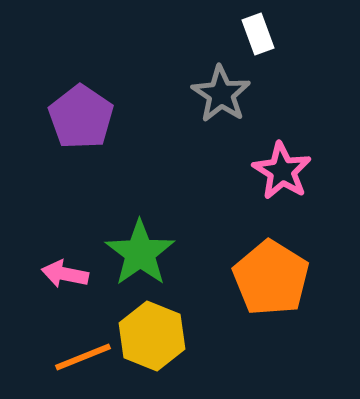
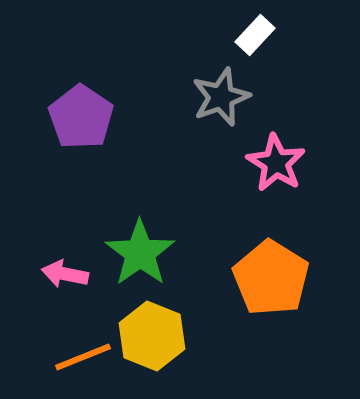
white rectangle: moved 3 px left, 1 px down; rotated 63 degrees clockwise
gray star: moved 3 px down; rotated 18 degrees clockwise
pink star: moved 6 px left, 8 px up
